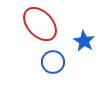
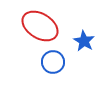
red ellipse: moved 2 px down; rotated 15 degrees counterclockwise
